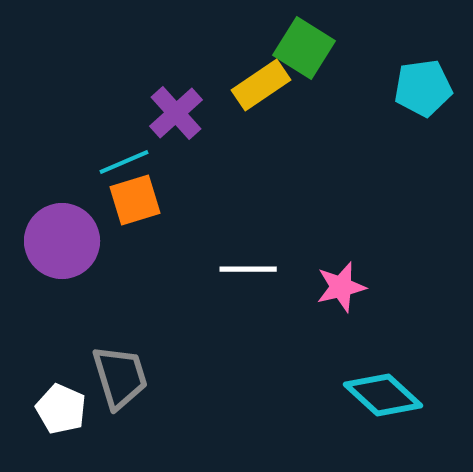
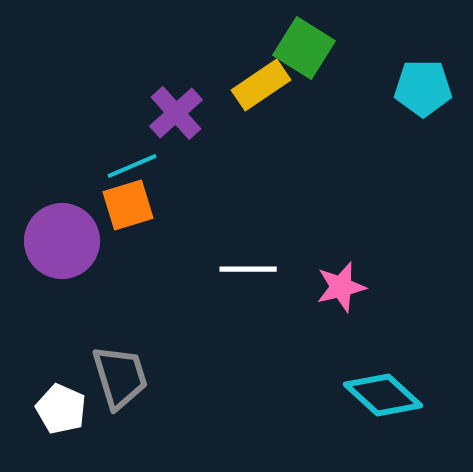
cyan pentagon: rotated 8 degrees clockwise
cyan line: moved 8 px right, 4 px down
orange square: moved 7 px left, 5 px down
